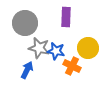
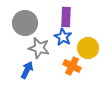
blue star: moved 7 px right, 14 px up; rotated 18 degrees clockwise
